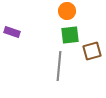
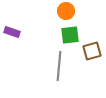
orange circle: moved 1 px left
